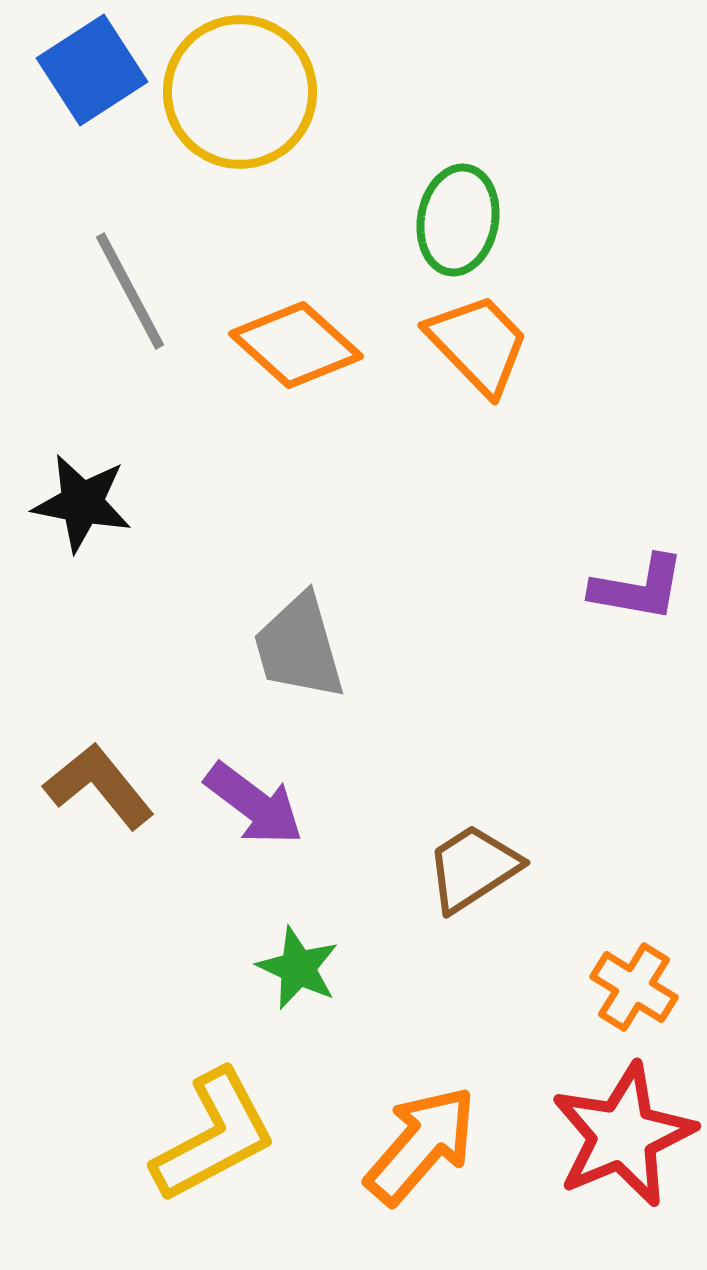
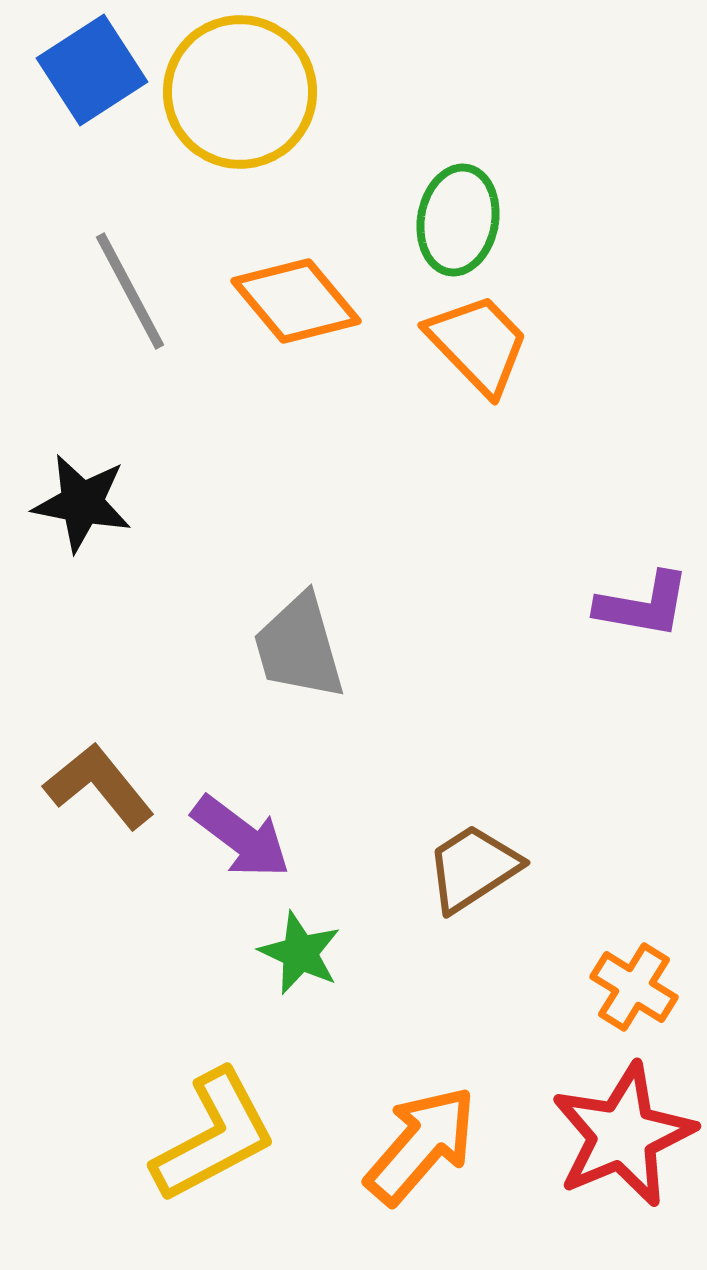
orange diamond: moved 44 px up; rotated 8 degrees clockwise
purple L-shape: moved 5 px right, 17 px down
purple arrow: moved 13 px left, 33 px down
green star: moved 2 px right, 15 px up
